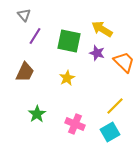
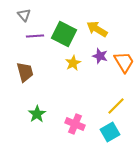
yellow arrow: moved 5 px left
purple line: rotated 54 degrees clockwise
green square: moved 5 px left, 7 px up; rotated 15 degrees clockwise
purple star: moved 3 px right, 3 px down
orange trapezoid: rotated 15 degrees clockwise
brown trapezoid: rotated 40 degrees counterclockwise
yellow star: moved 6 px right, 15 px up
yellow line: moved 1 px right
